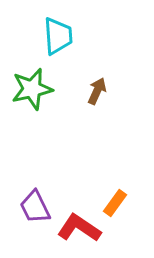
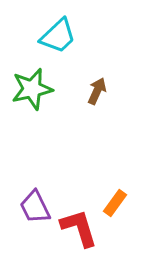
cyan trapezoid: rotated 51 degrees clockwise
red L-shape: rotated 39 degrees clockwise
